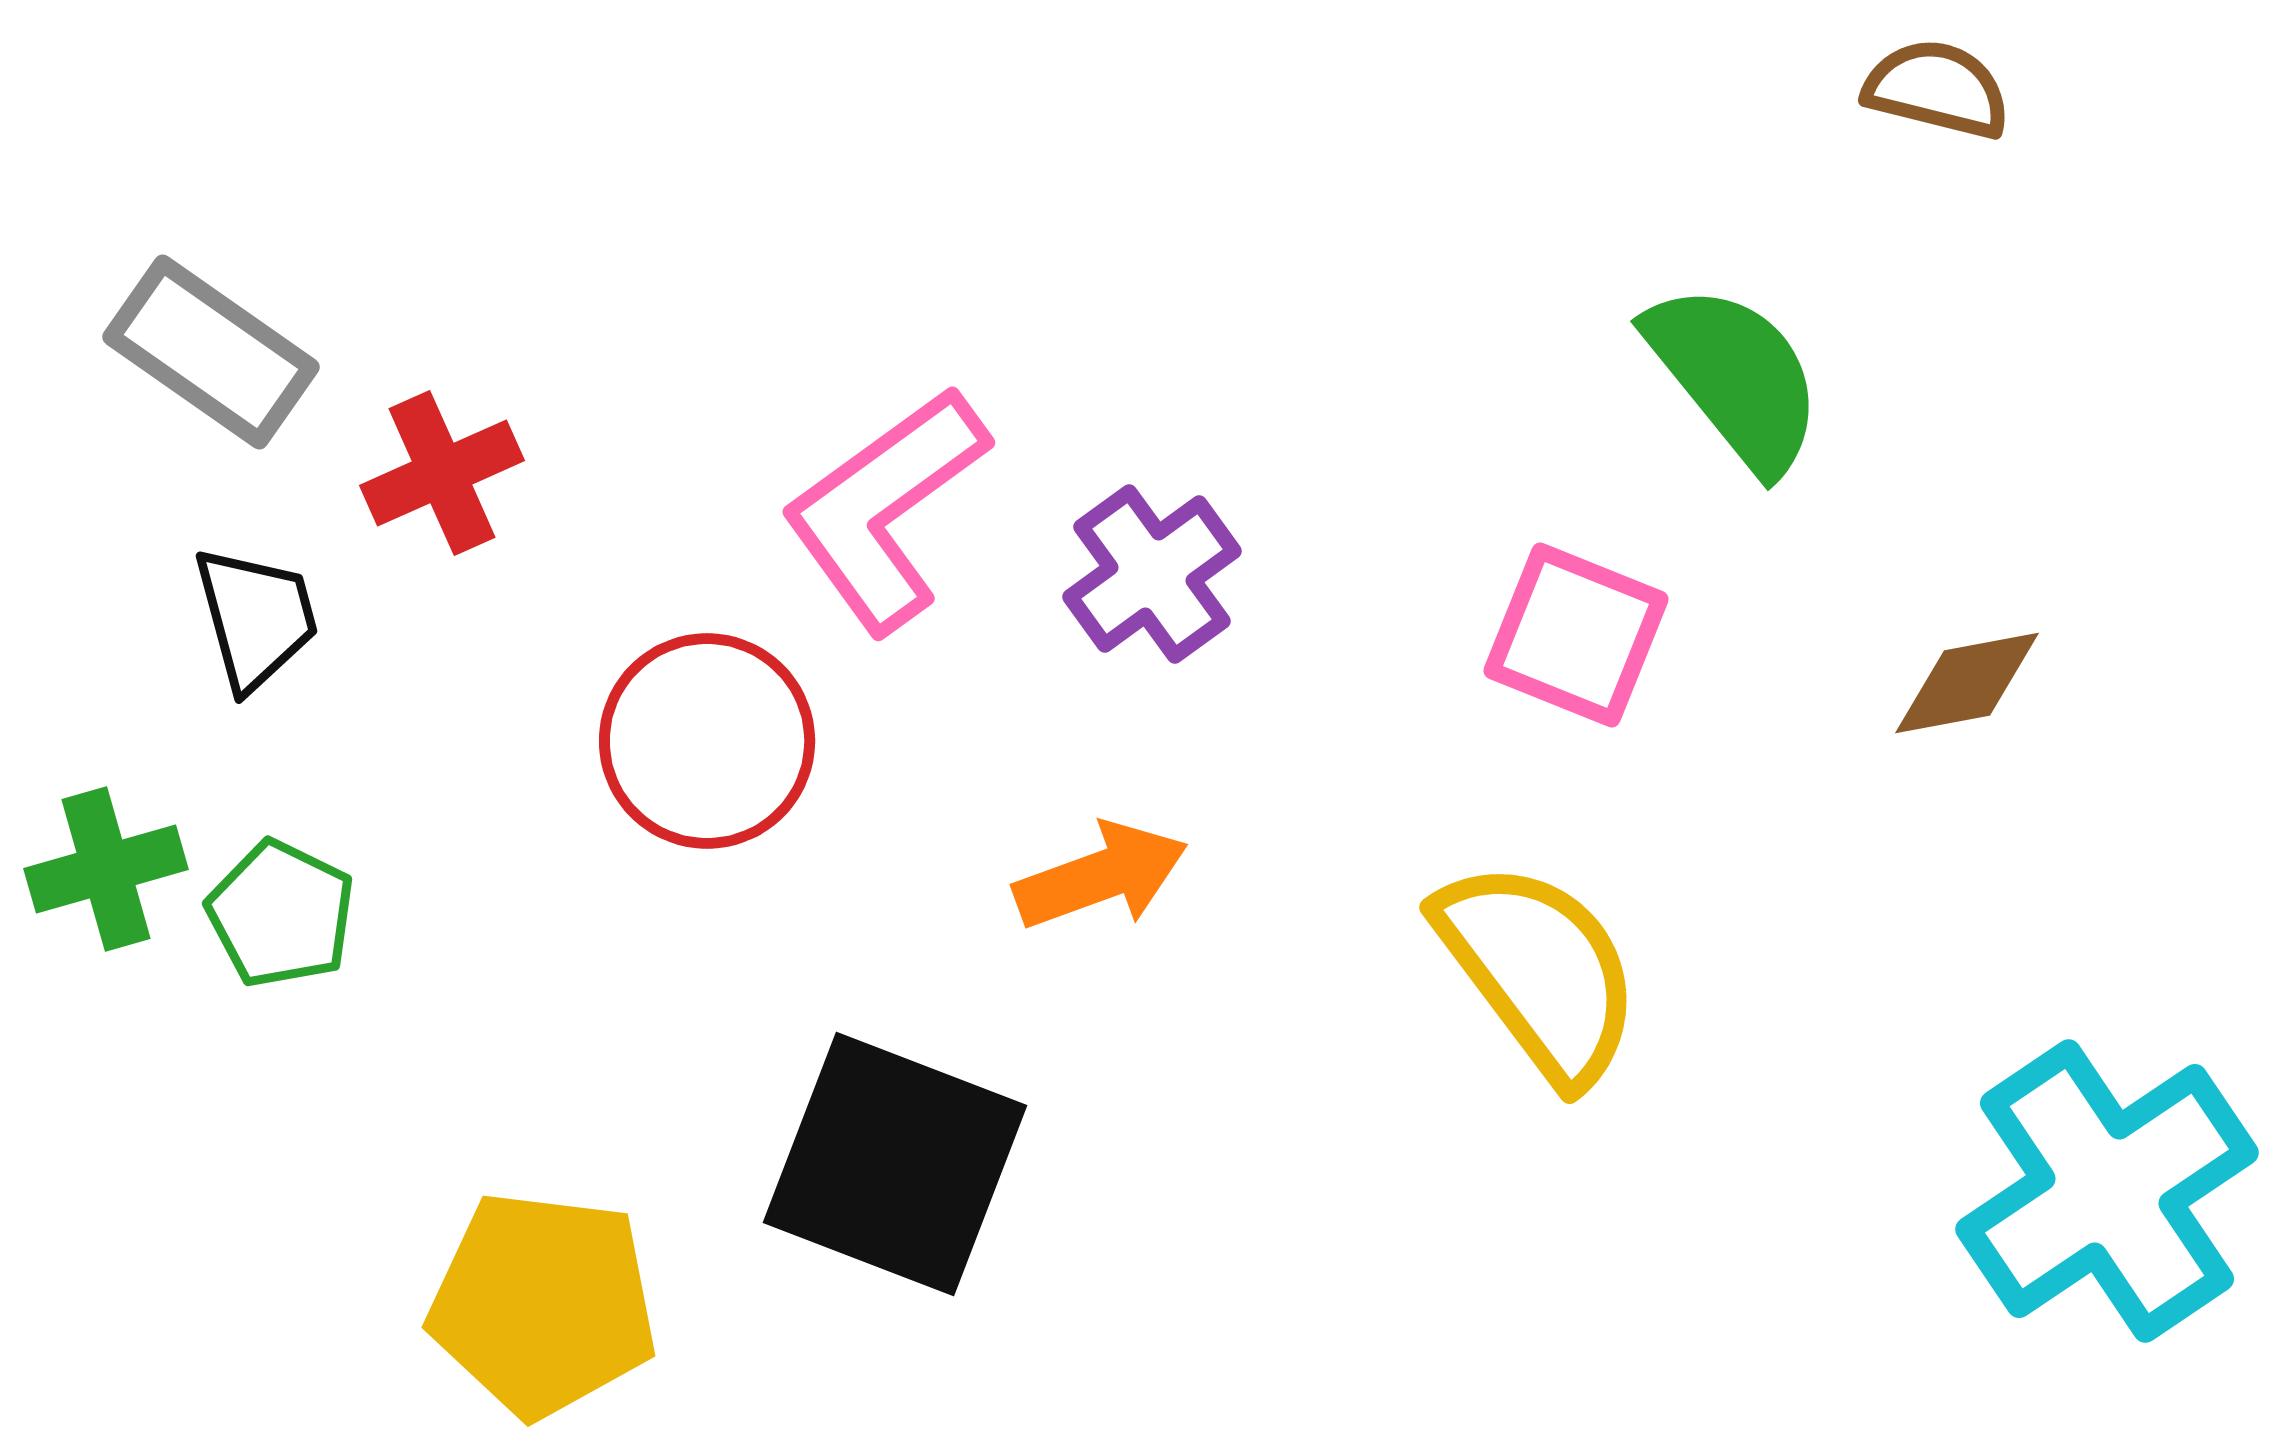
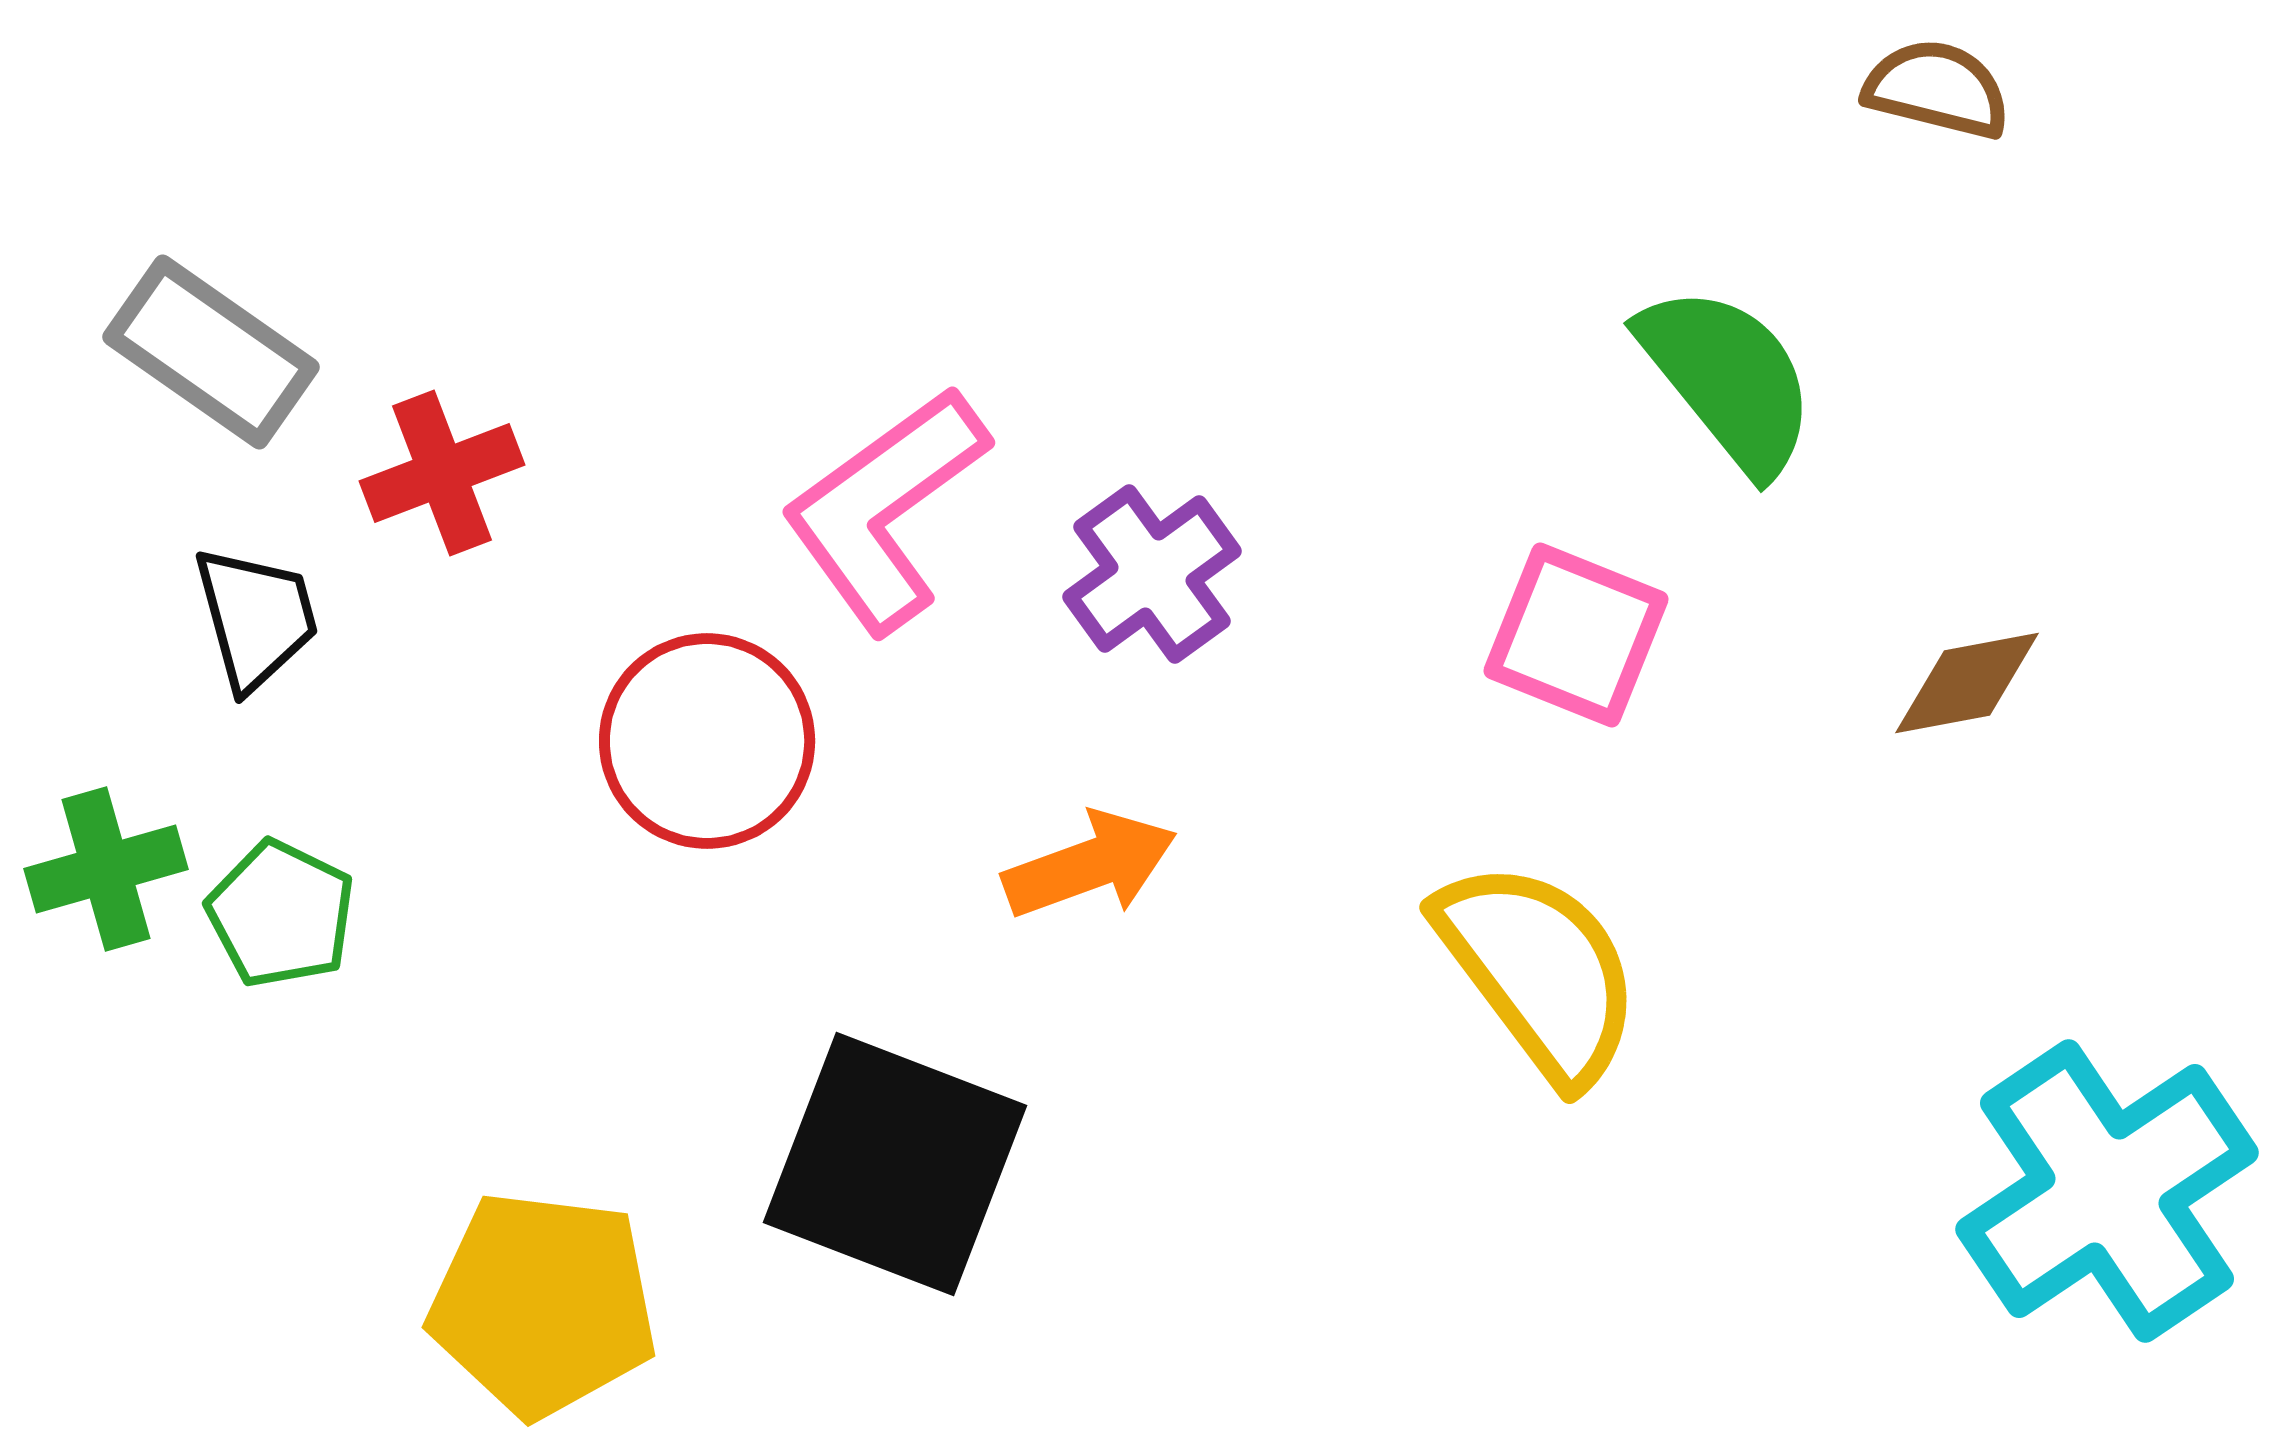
green semicircle: moved 7 px left, 2 px down
red cross: rotated 3 degrees clockwise
orange arrow: moved 11 px left, 11 px up
